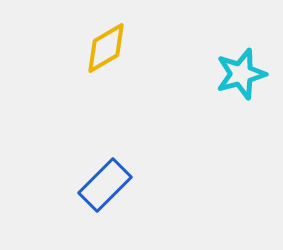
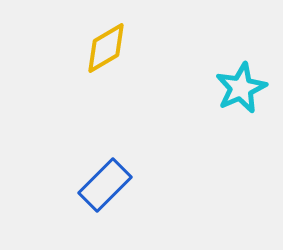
cyan star: moved 14 px down; rotated 9 degrees counterclockwise
